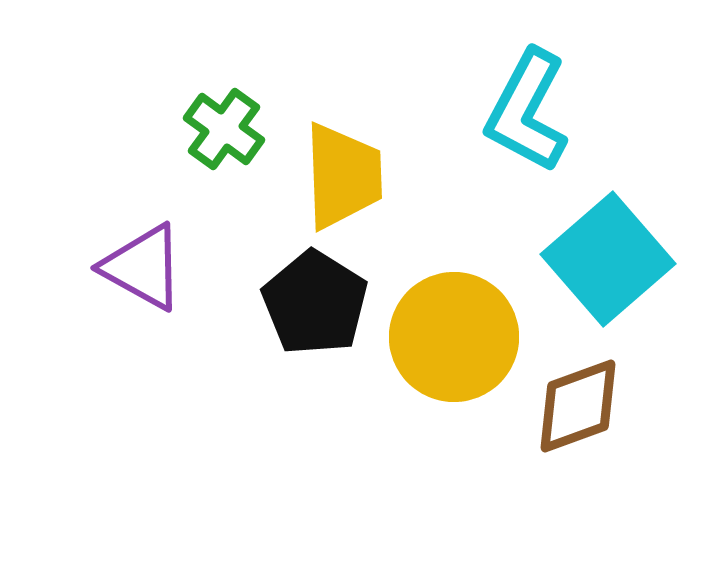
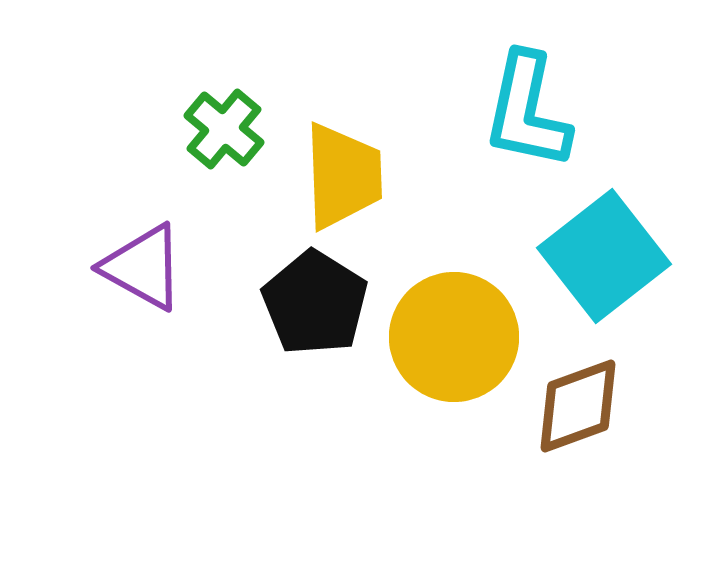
cyan L-shape: rotated 16 degrees counterclockwise
green cross: rotated 4 degrees clockwise
cyan square: moved 4 px left, 3 px up; rotated 3 degrees clockwise
